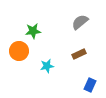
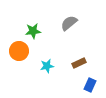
gray semicircle: moved 11 px left, 1 px down
brown rectangle: moved 9 px down
